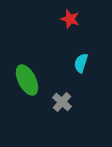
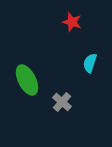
red star: moved 2 px right, 3 px down
cyan semicircle: moved 9 px right
